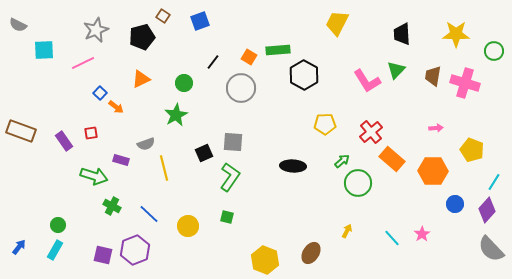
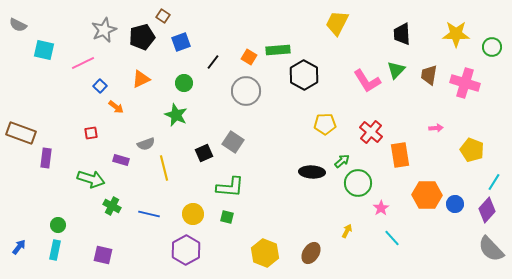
blue square at (200, 21): moved 19 px left, 21 px down
gray star at (96, 30): moved 8 px right
cyan square at (44, 50): rotated 15 degrees clockwise
green circle at (494, 51): moved 2 px left, 4 px up
brown trapezoid at (433, 76): moved 4 px left, 1 px up
gray circle at (241, 88): moved 5 px right, 3 px down
blue square at (100, 93): moved 7 px up
green star at (176, 115): rotated 20 degrees counterclockwise
brown rectangle at (21, 131): moved 2 px down
red cross at (371, 132): rotated 10 degrees counterclockwise
purple rectangle at (64, 141): moved 18 px left, 17 px down; rotated 42 degrees clockwise
gray square at (233, 142): rotated 30 degrees clockwise
orange rectangle at (392, 159): moved 8 px right, 4 px up; rotated 40 degrees clockwise
black ellipse at (293, 166): moved 19 px right, 6 px down
orange hexagon at (433, 171): moved 6 px left, 24 px down
green arrow at (94, 176): moved 3 px left, 3 px down
green L-shape at (230, 177): moved 10 px down; rotated 60 degrees clockwise
blue line at (149, 214): rotated 30 degrees counterclockwise
yellow circle at (188, 226): moved 5 px right, 12 px up
pink star at (422, 234): moved 41 px left, 26 px up
cyan rectangle at (55, 250): rotated 18 degrees counterclockwise
purple hexagon at (135, 250): moved 51 px right; rotated 8 degrees counterclockwise
yellow hexagon at (265, 260): moved 7 px up
